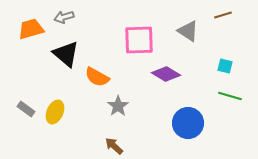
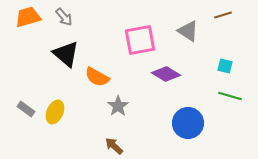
gray arrow: rotated 114 degrees counterclockwise
orange trapezoid: moved 3 px left, 12 px up
pink square: moved 1 px right; rotated 8 degrees counterclockwise
